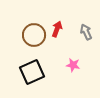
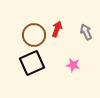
black square: moved 9 px up
